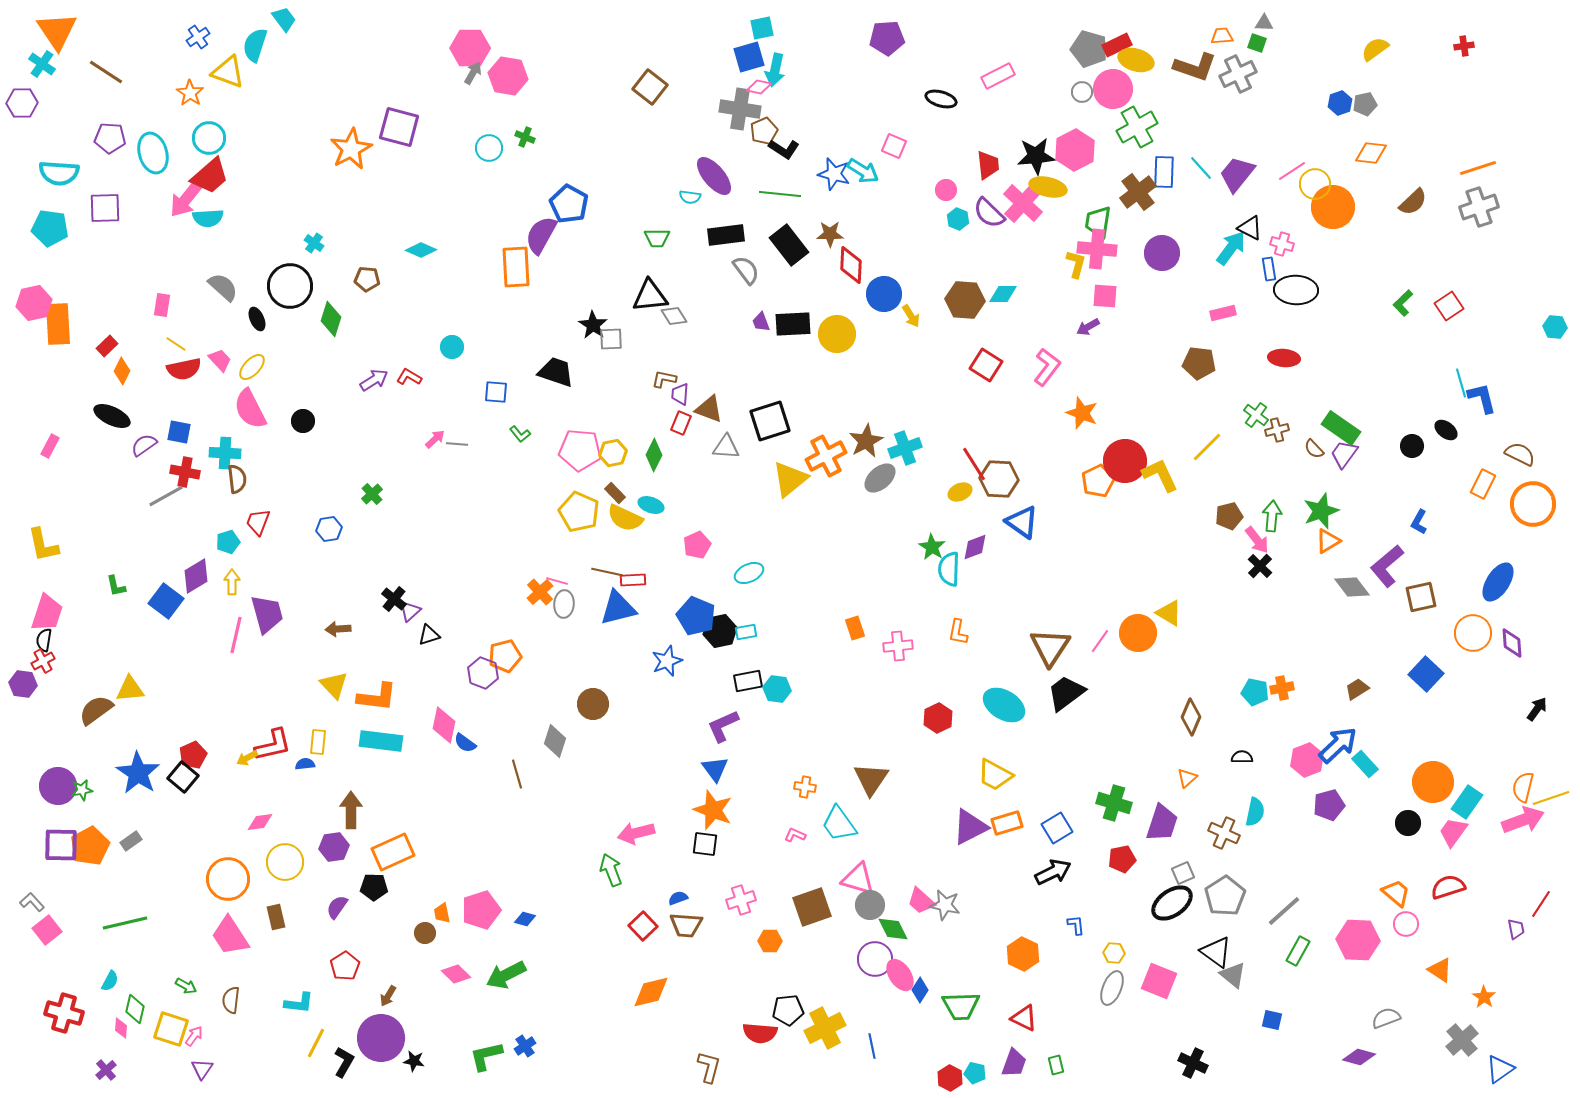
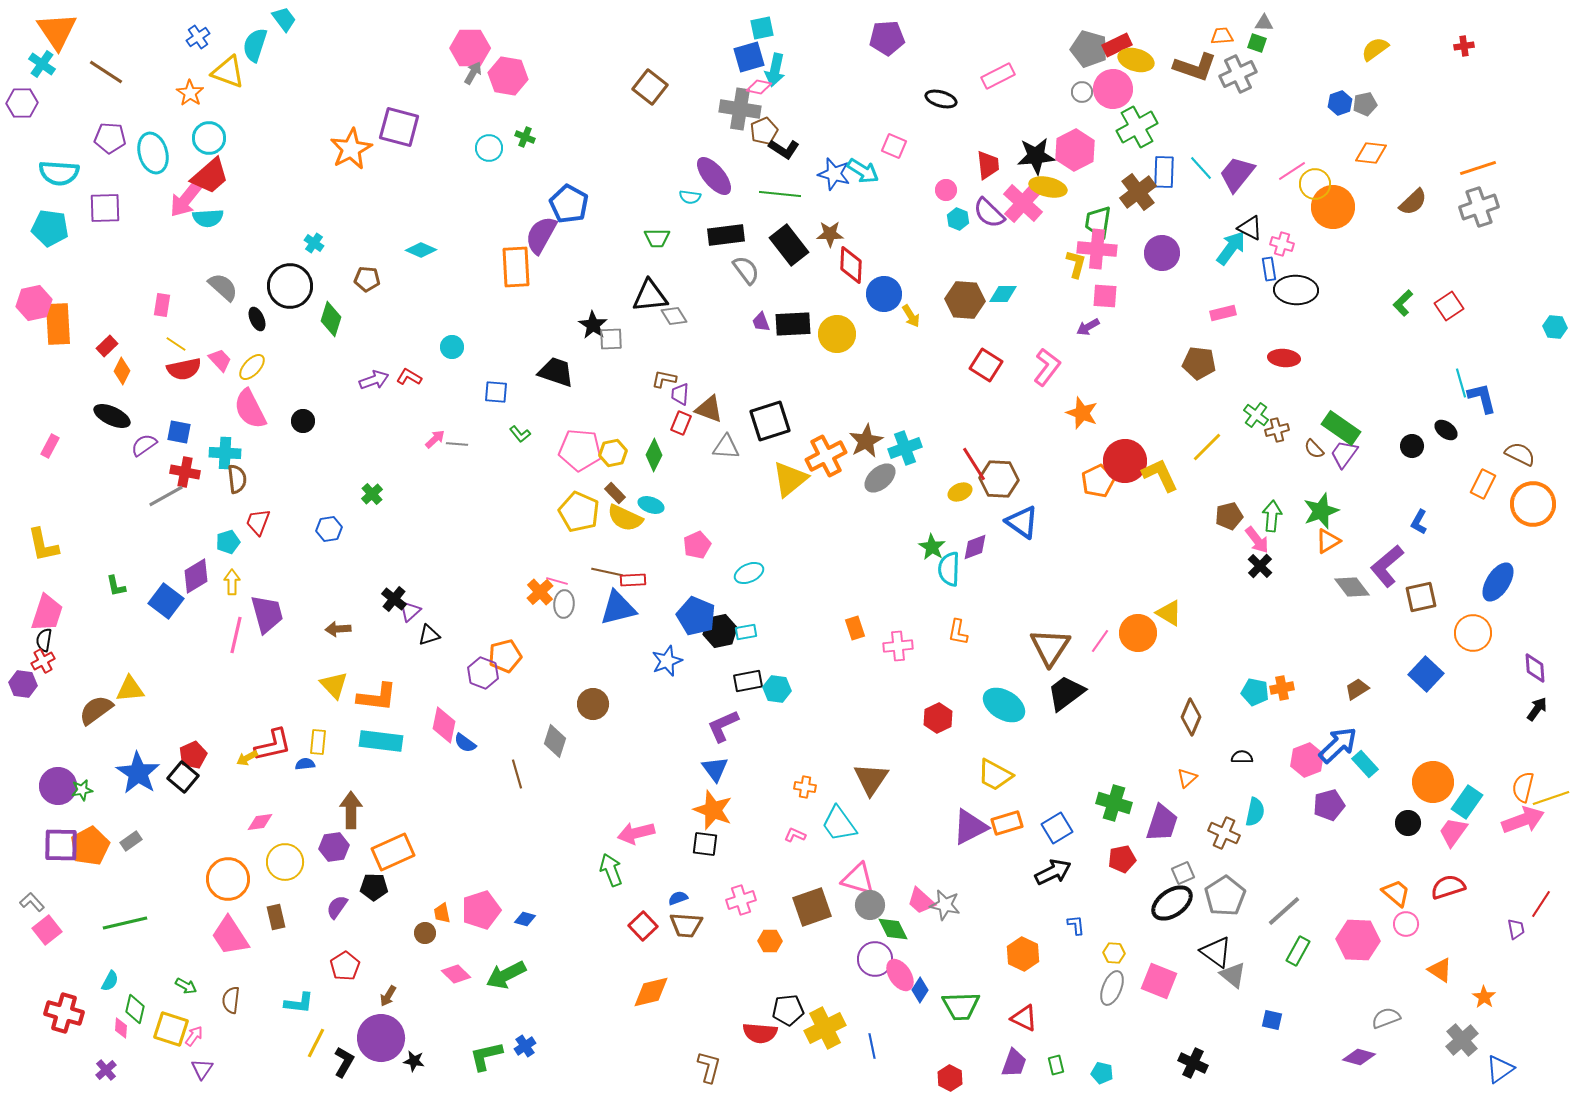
purple arrow at (374, 380): rotated 12 degrees clockwise
purple diamond at (1512, 643): moved 23 px right, 25 px down
cyan pentagon at (975, 1073): moved 127 px right
